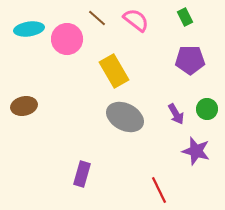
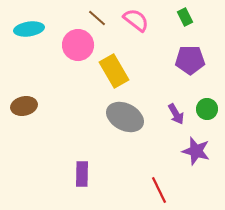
pink circle: moved 11 px right, 6 px down
purple rectangle: rotated 15 degrees counterclockwise
